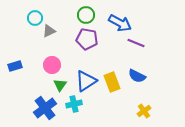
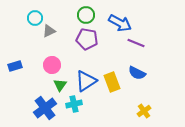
blue semicircle: moved 3 px up
